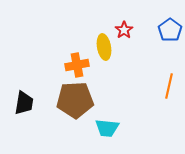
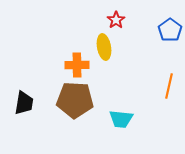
red star: moved 8 px left, 10 px up
orange cross: rotated 10 degrees clockwise
brown pentagon: rotated 6 degrees clockwise
cyan trapezoid: moved 14 px right, 9 px up
